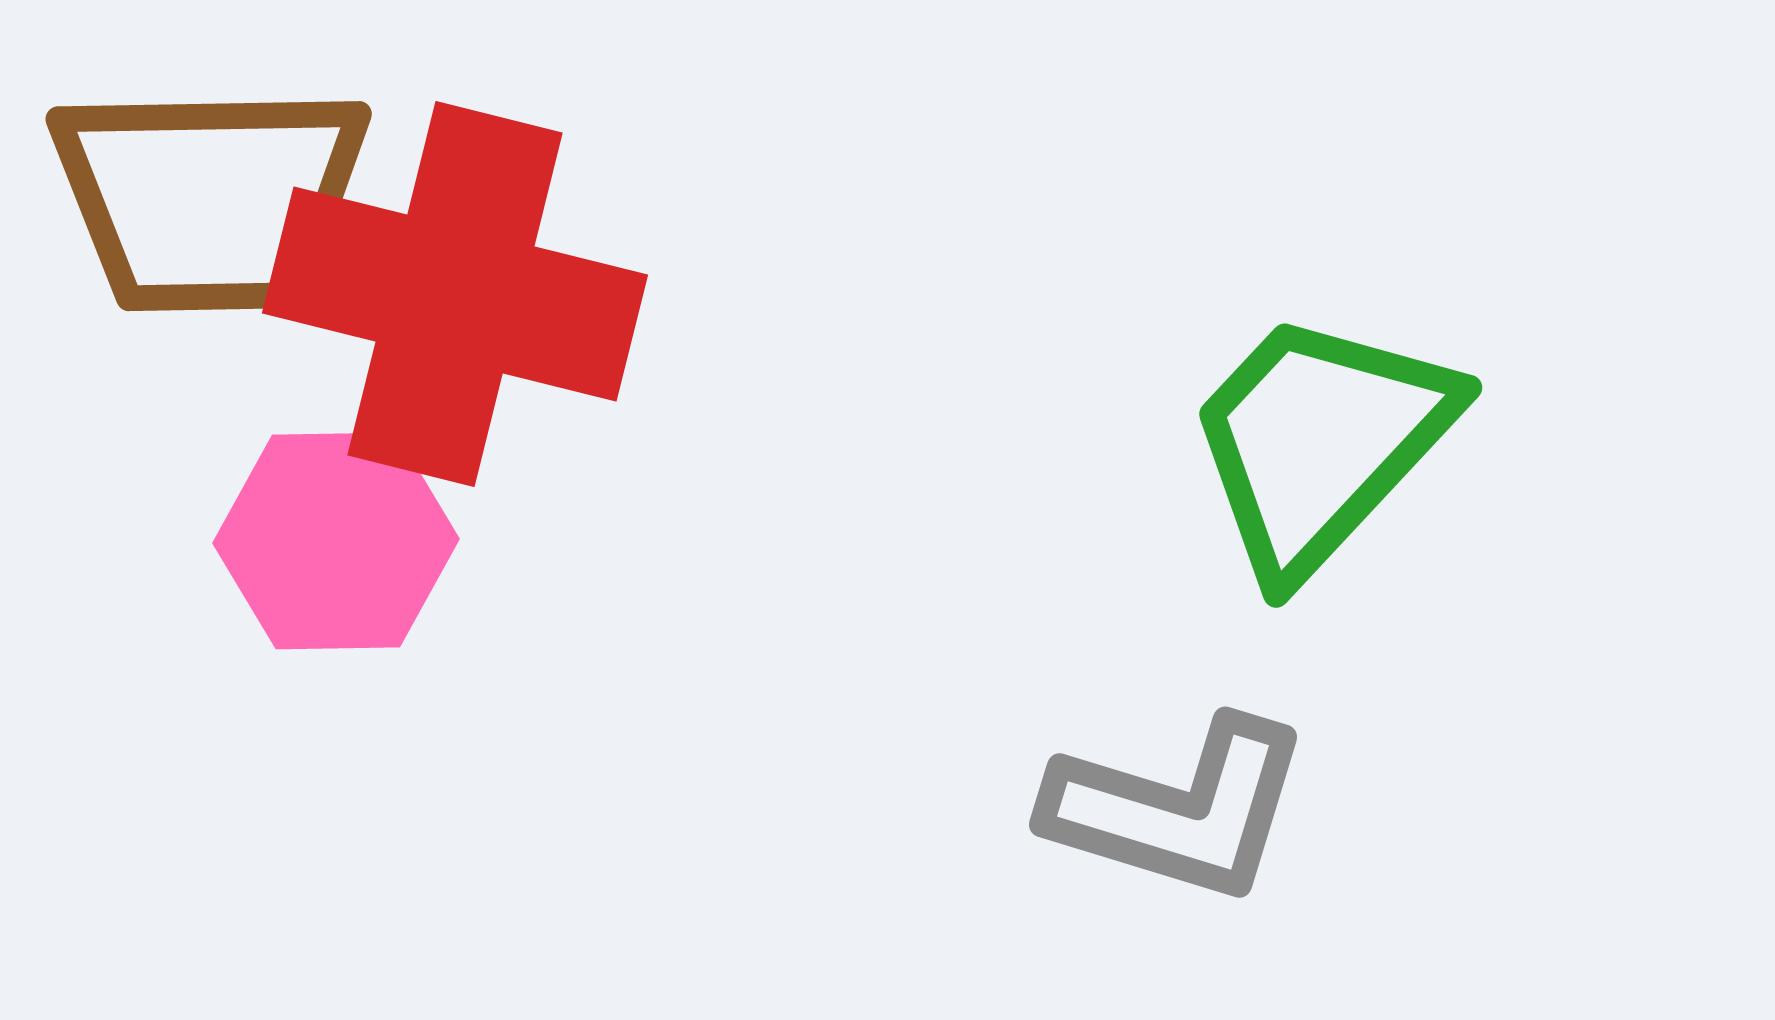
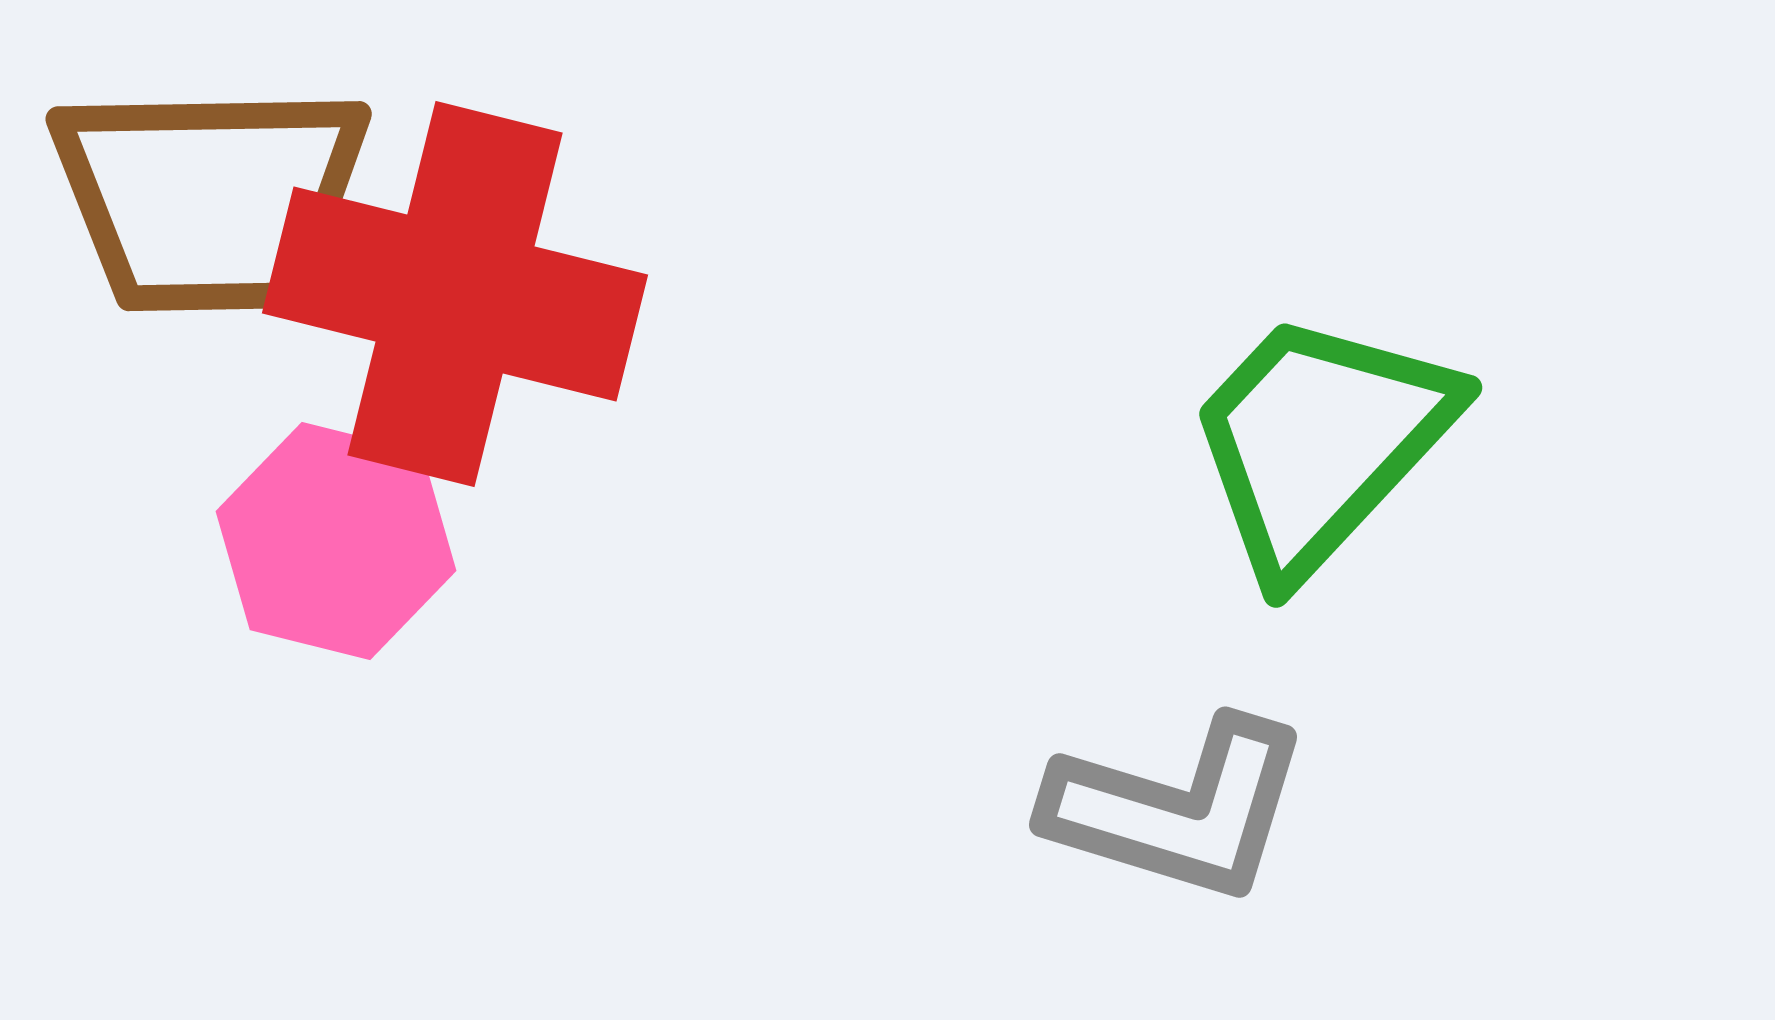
pink hexagon: rotated 15 degrees clockwise
